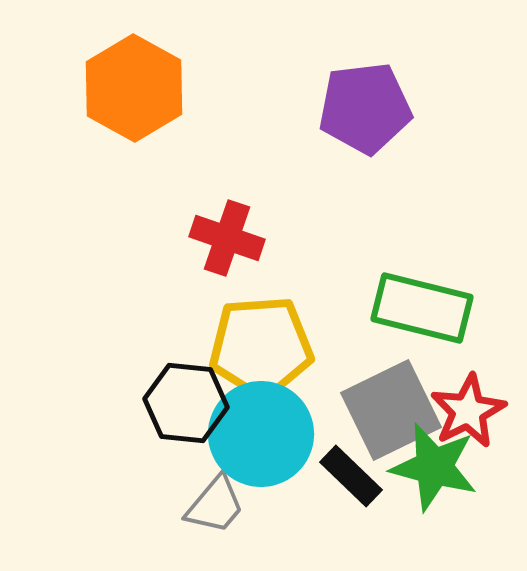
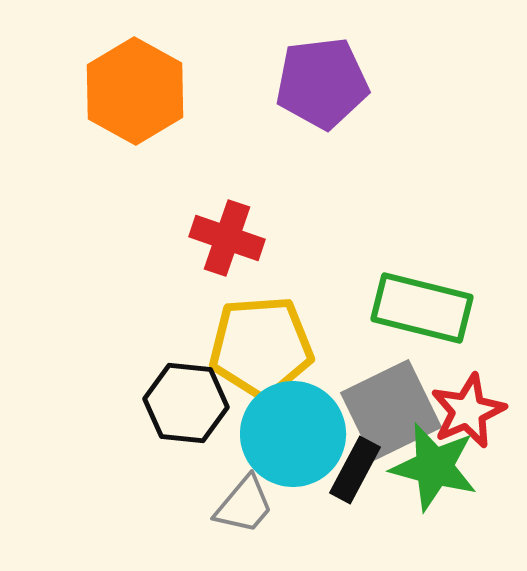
orange hexagon: moved 1 px right, 3 px down
purple pentagon: moved 43 px left, 25 px up
red star: rotated 4 degrees clockwise
cyan circle: moved 32 px right
black rectangle: moved 4 px right, 6 px up; rotated 74 degrees clockwise
gray trapezoid: moved 29 px right
